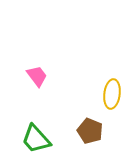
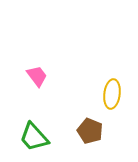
green trapezoid: moved 2 px left, 2 px up
